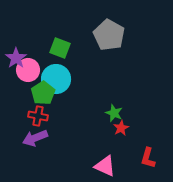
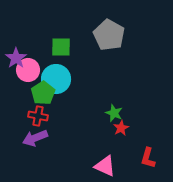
green square: moved 1 px right, 1 px up; rotated 20 degrees counterclockwise
